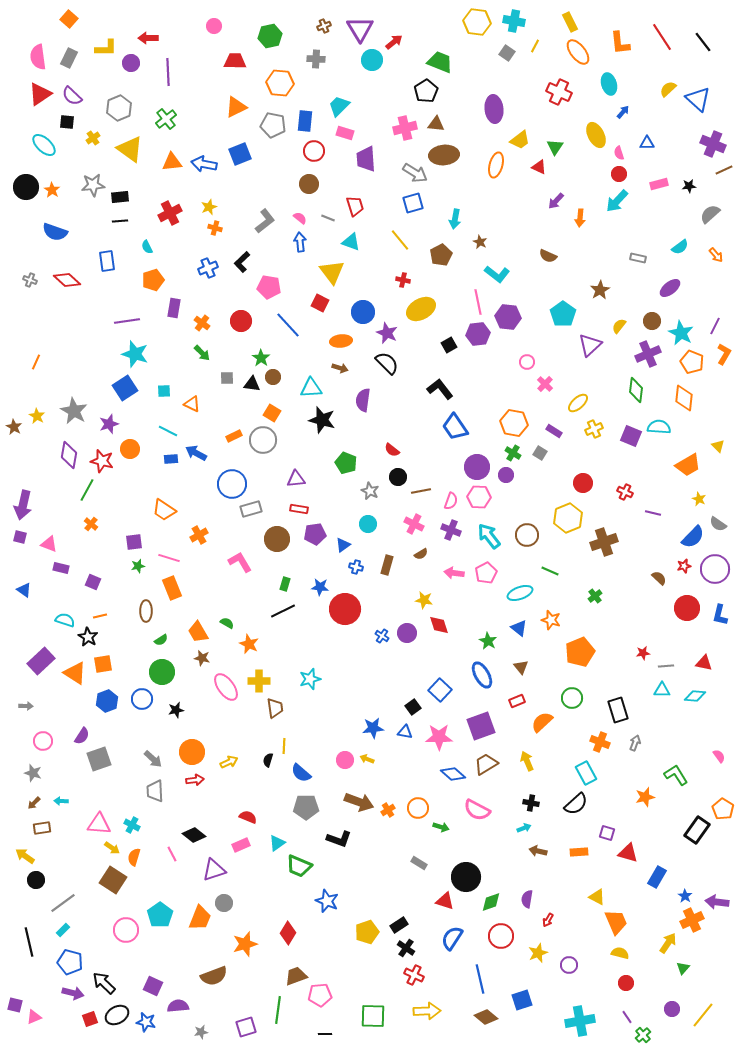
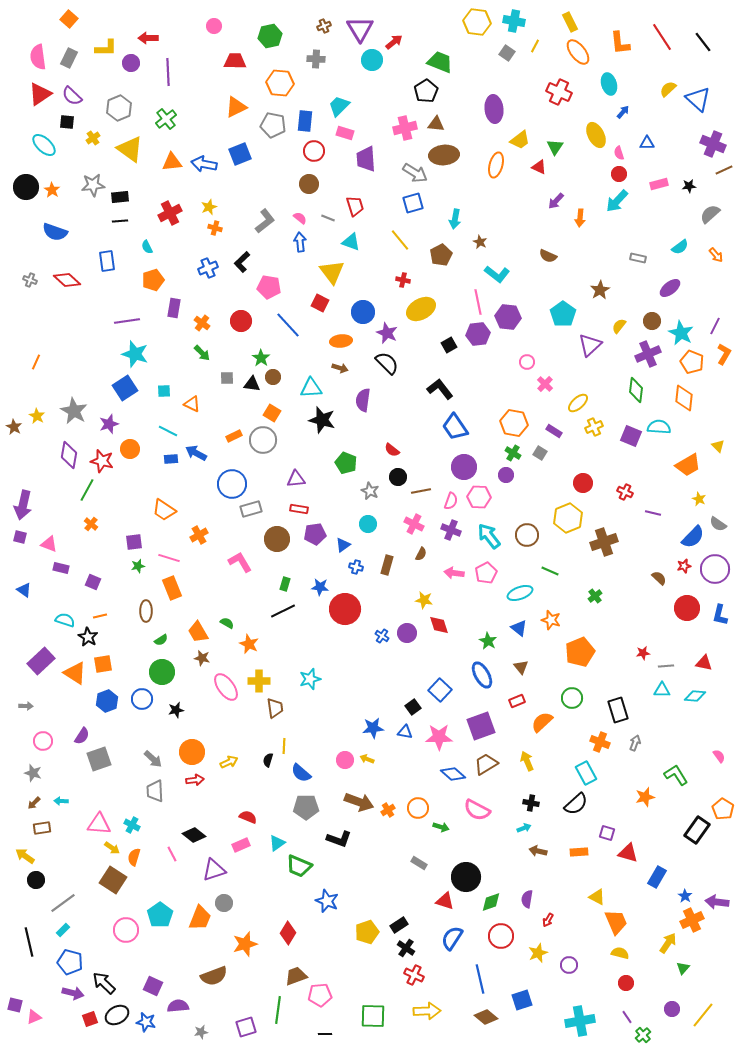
yellow cross at (594, 429): moved 2 px up
purple circle at (477, 467): moved 13 px left
brown semicircle at (421, 554): rotated 32 degrees counterclockwise
